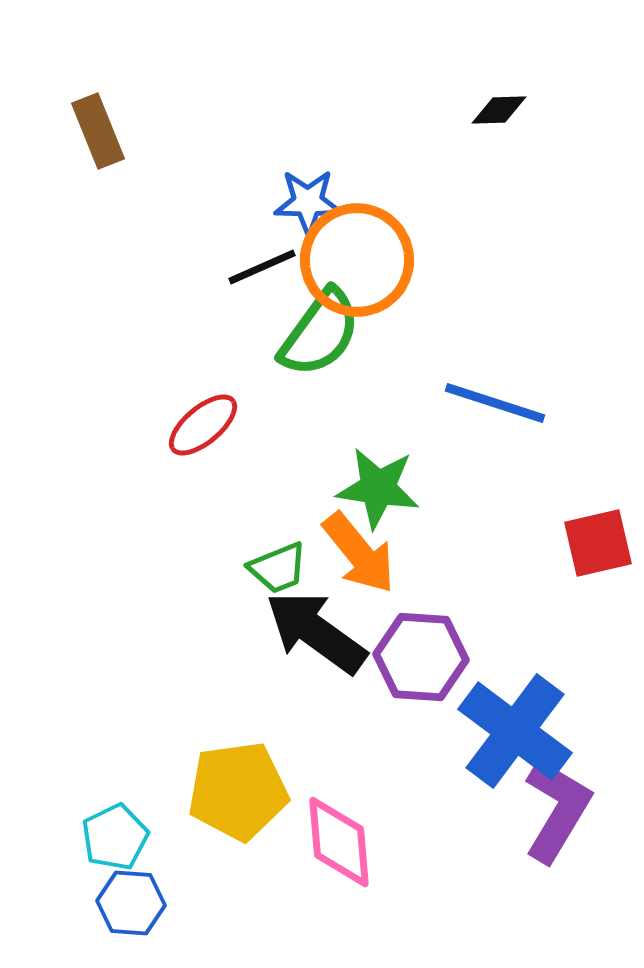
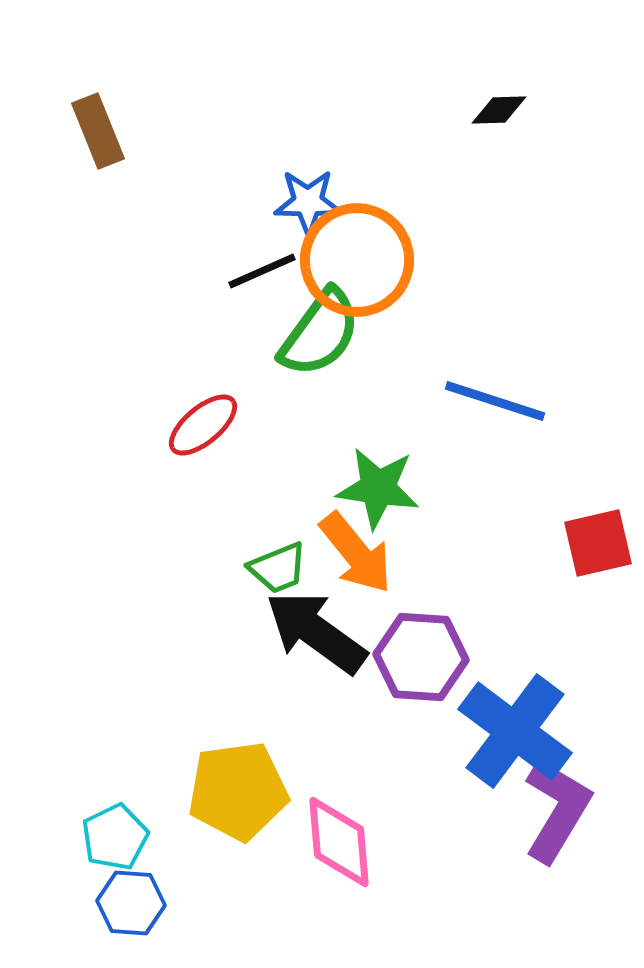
black line: moved 4 px down
blue line: moved 2 px up
orange arrow: moved 3 px left
